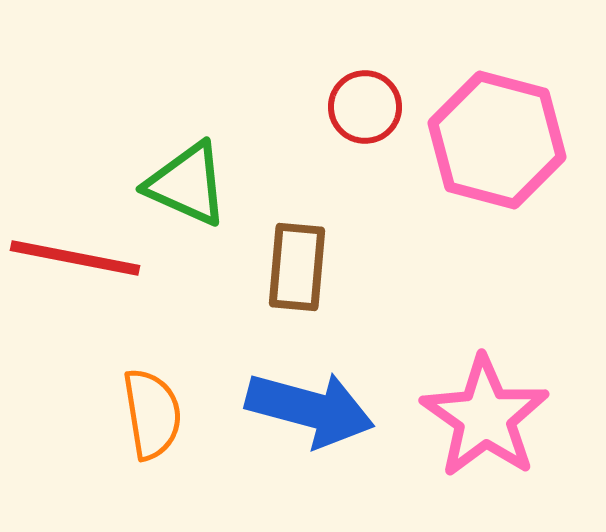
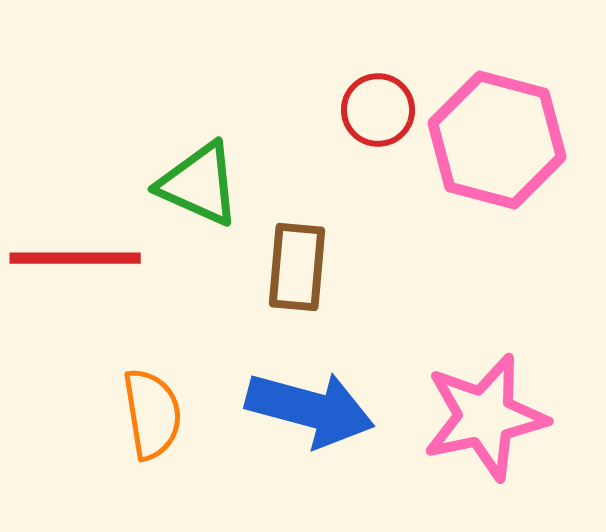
red circle: moved 13 px right, 3 px down
green triangle: moved 12 px right
red line: rotated 11 degrees counterclockwise
pink star: rotated 25 degrees clockwise
